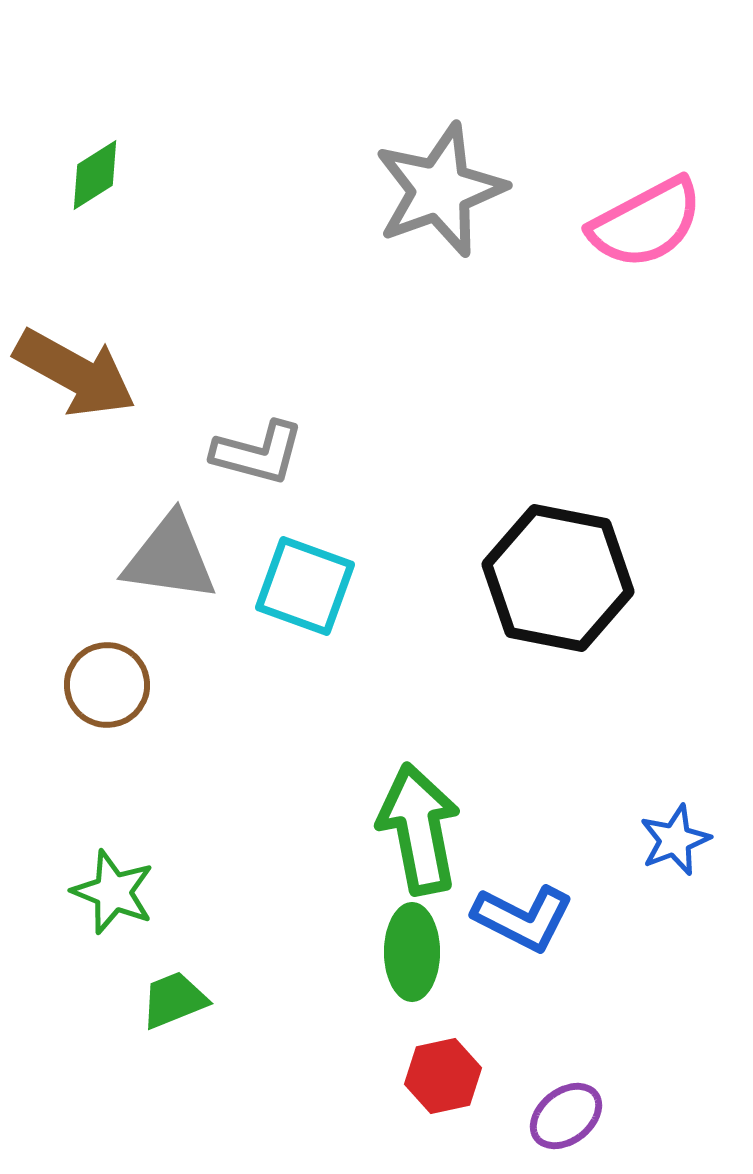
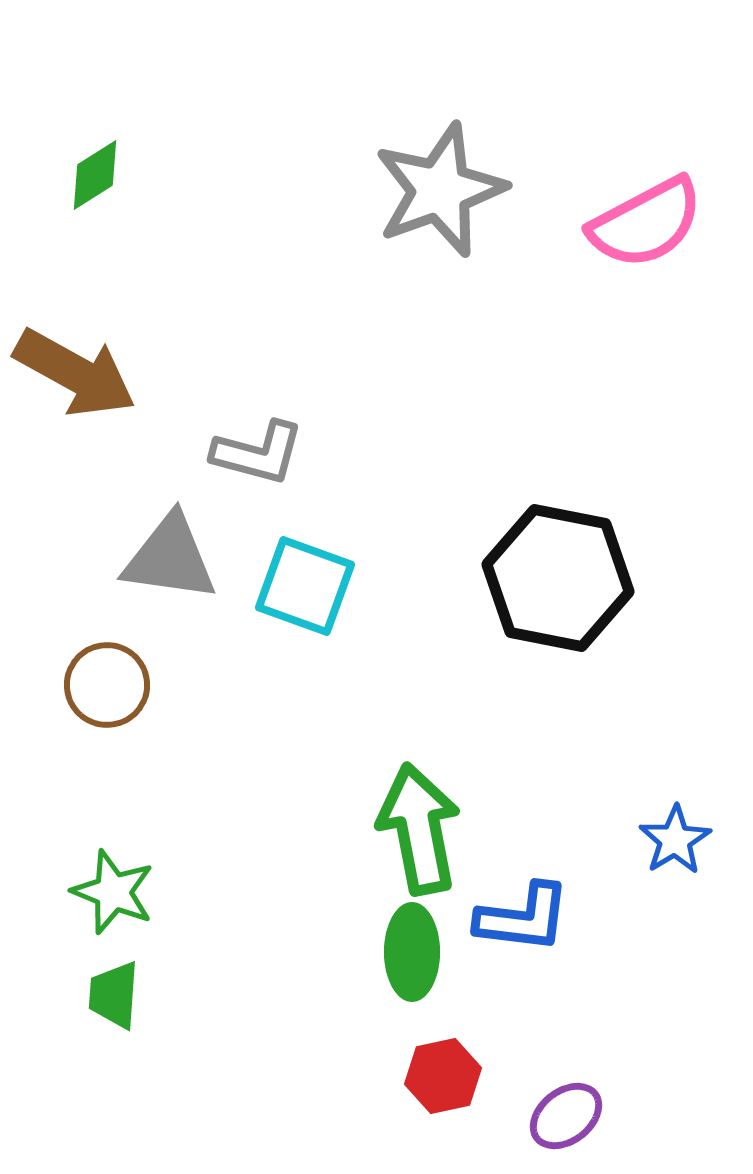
blue star: rotated 10 degrees counterclockwise
blue L-shape: rotated 20 degrees counterclockwise
green trapezoid: moved 60 px left, 5 px up; rotated 64 degrees counterclockwise
